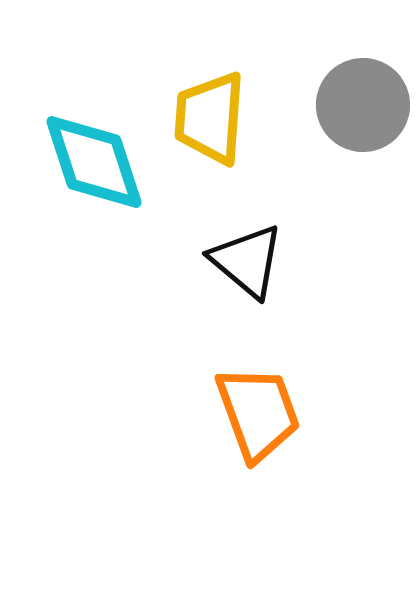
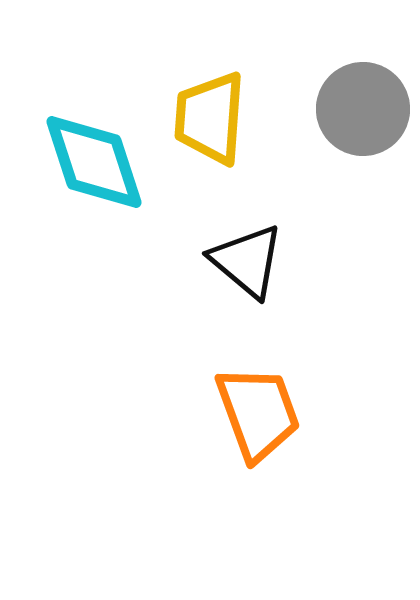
gray circle: moved 4 px down
